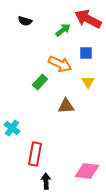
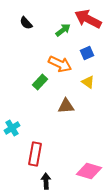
black semicircle: moved 1 px right, 2 px down; rotated 32 degrees clockwise
blue square: moved 1 px right; rotated 24 degrees counterclockwise
yellow triangle: rotated 24 degrees counterclockwise
cyan cross: rotated 21 degrees clockwise
pink diamond: moved 2 px right; rotated 10 degrees clockwise
